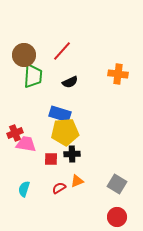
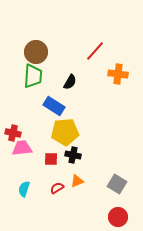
red line: moved 33 px right
brown circle: moved 12 px right, 3 px up
black semicircle: rotated 35 degrees counterclockwise
blue rectangle: moved 6 px left, 8 px up; rotated 15 degrees clockwise
red cross: moved 2 px left; rotated 35 degrees clockwise
pink trapezoid: moved 4 px left, 4 px down; rotated 15 degrees counterclockwise
black cross: moved 1 px right, 1 px down; rotated 14 degrees clockwise
red semicircle: moved 2 px left
red circle: moved 1 px right
